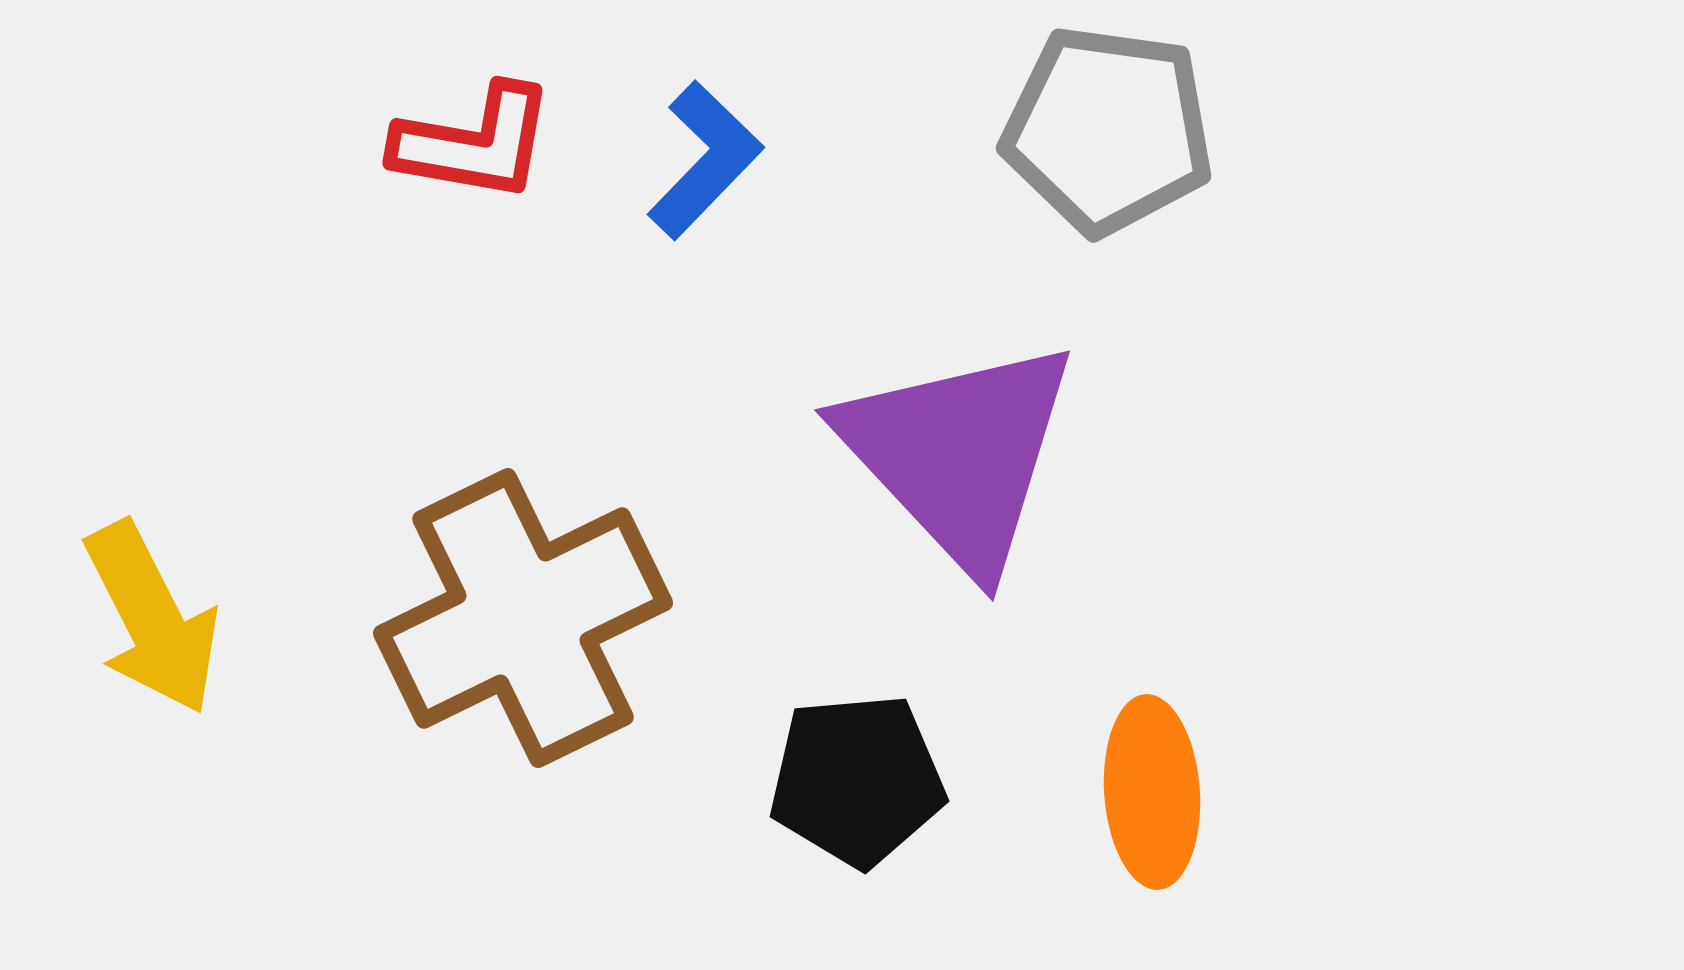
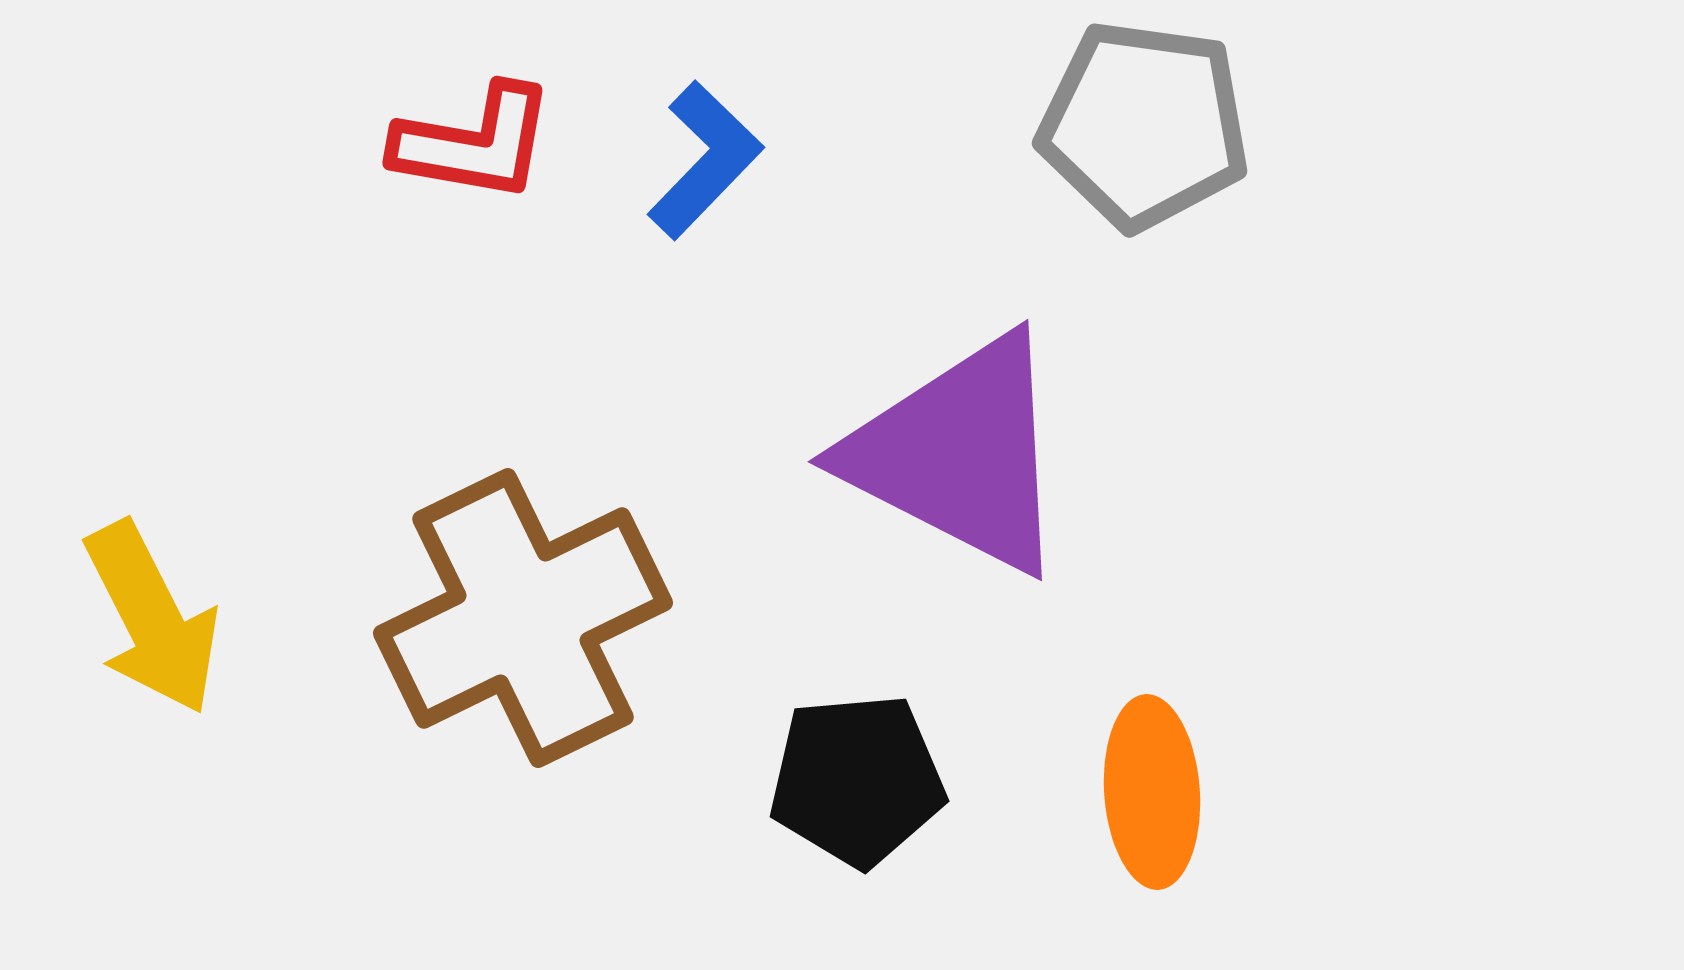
gray pentagon: moved 36 px right, 5 px up
purple triangle: rotated 20 degrees counterclockwise
